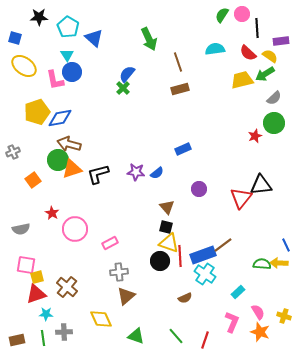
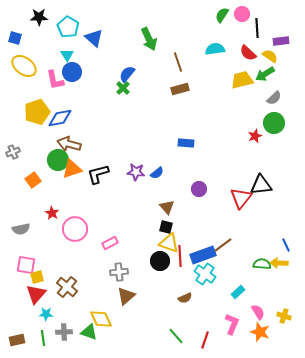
blue rectangle at (183, 149): moved 3 px right, 6 px up; rotated 28 degrees clockwise
red triangle at (36, 294): rotated 30 degrees counterclockwise
pink L-shape at (232, 322): moved 2 px down
green triangle at (136, 336): moved 47 px left, 4 px up
